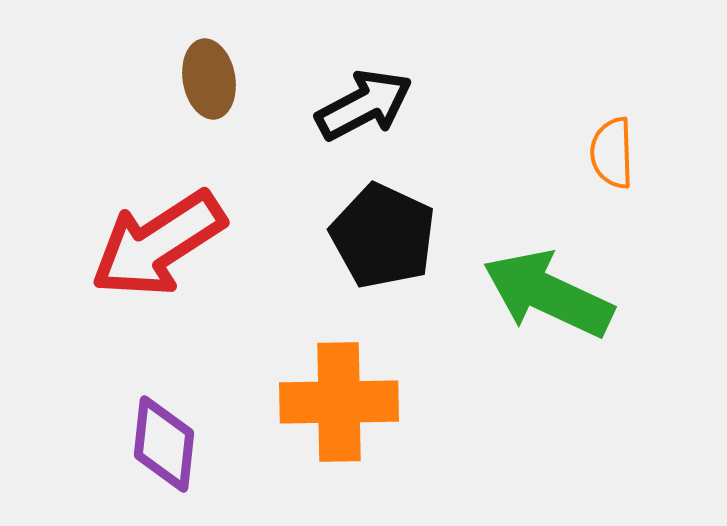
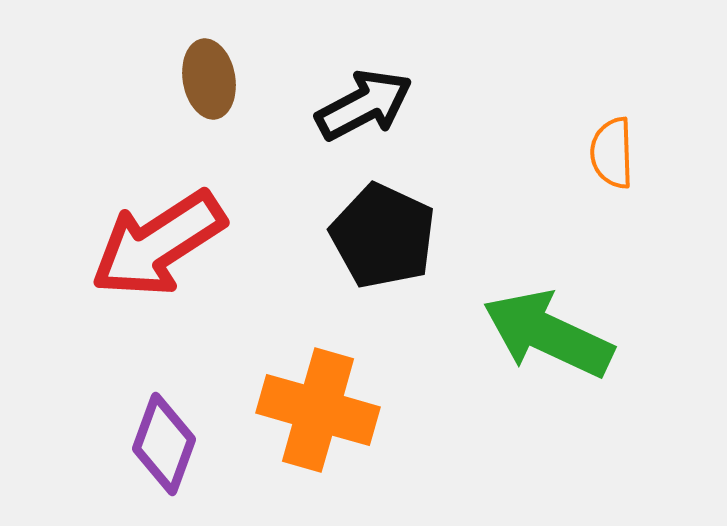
green arrow: moved 40 px down
orange cross: moved 21 px left, 8 px down; rotated 17 degrees clockwise
purple diamond: rotated 14 degrees clockwise
